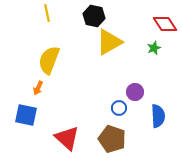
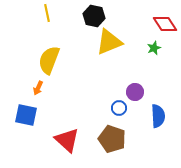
yellow triangle: rotated 8 degrees clockwise
red triangle: moved 2 px down
